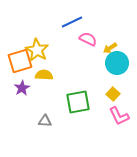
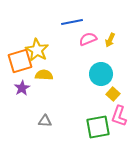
blue line: rotated 15 degrees clockwise
pink semicircle: rotated 48 degrees counterclockwise
yellow arrow: moved 8 px up; rotated 32 degrees counterclockwise
cyan circle: moved 16 px left, 11 px down
green square: moved 20 px right, 25 px down
pink L-shape: rotated 45 degrees clockwise
